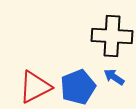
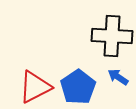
blue arrow: moved 4 px right
blue pentagon: rotated 12 degrees counterclockwise
